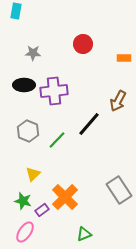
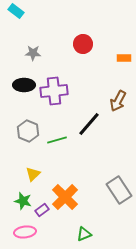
cyan rectangle: rotated 63 degrees counterclockwise
green line: rotated 30 degrees clockwise
pink ellipse: rotated 50 degrees clockwise
